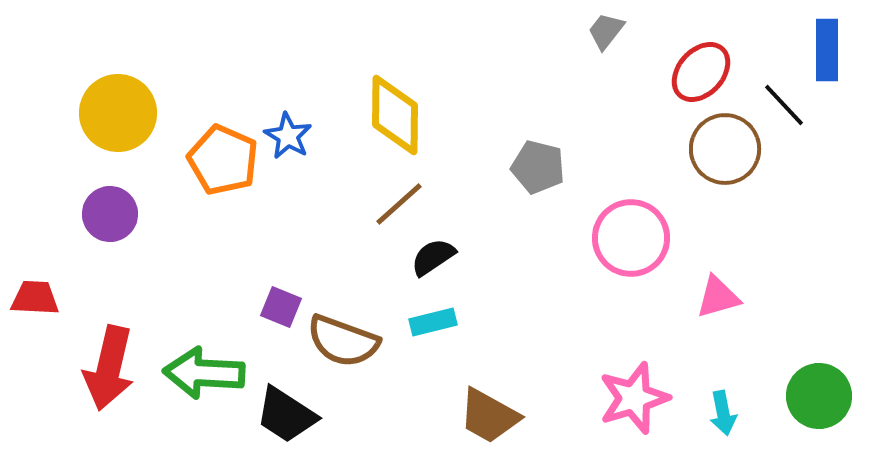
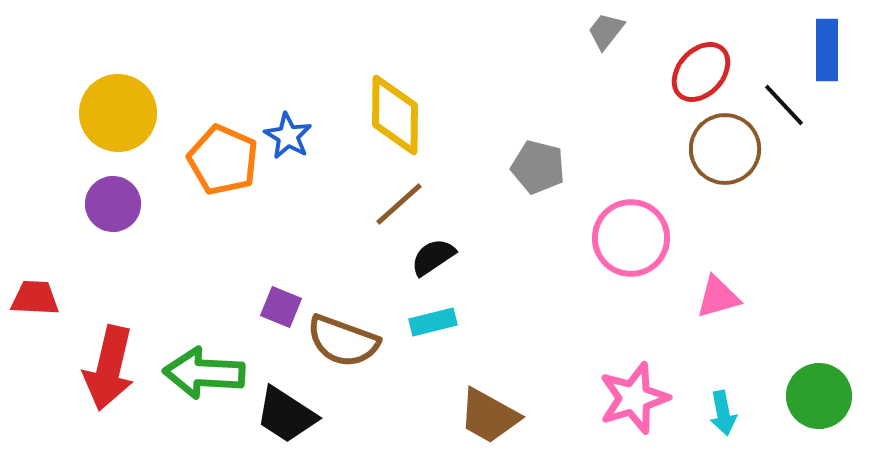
purple circle: moved 3 px right, 10 px up
